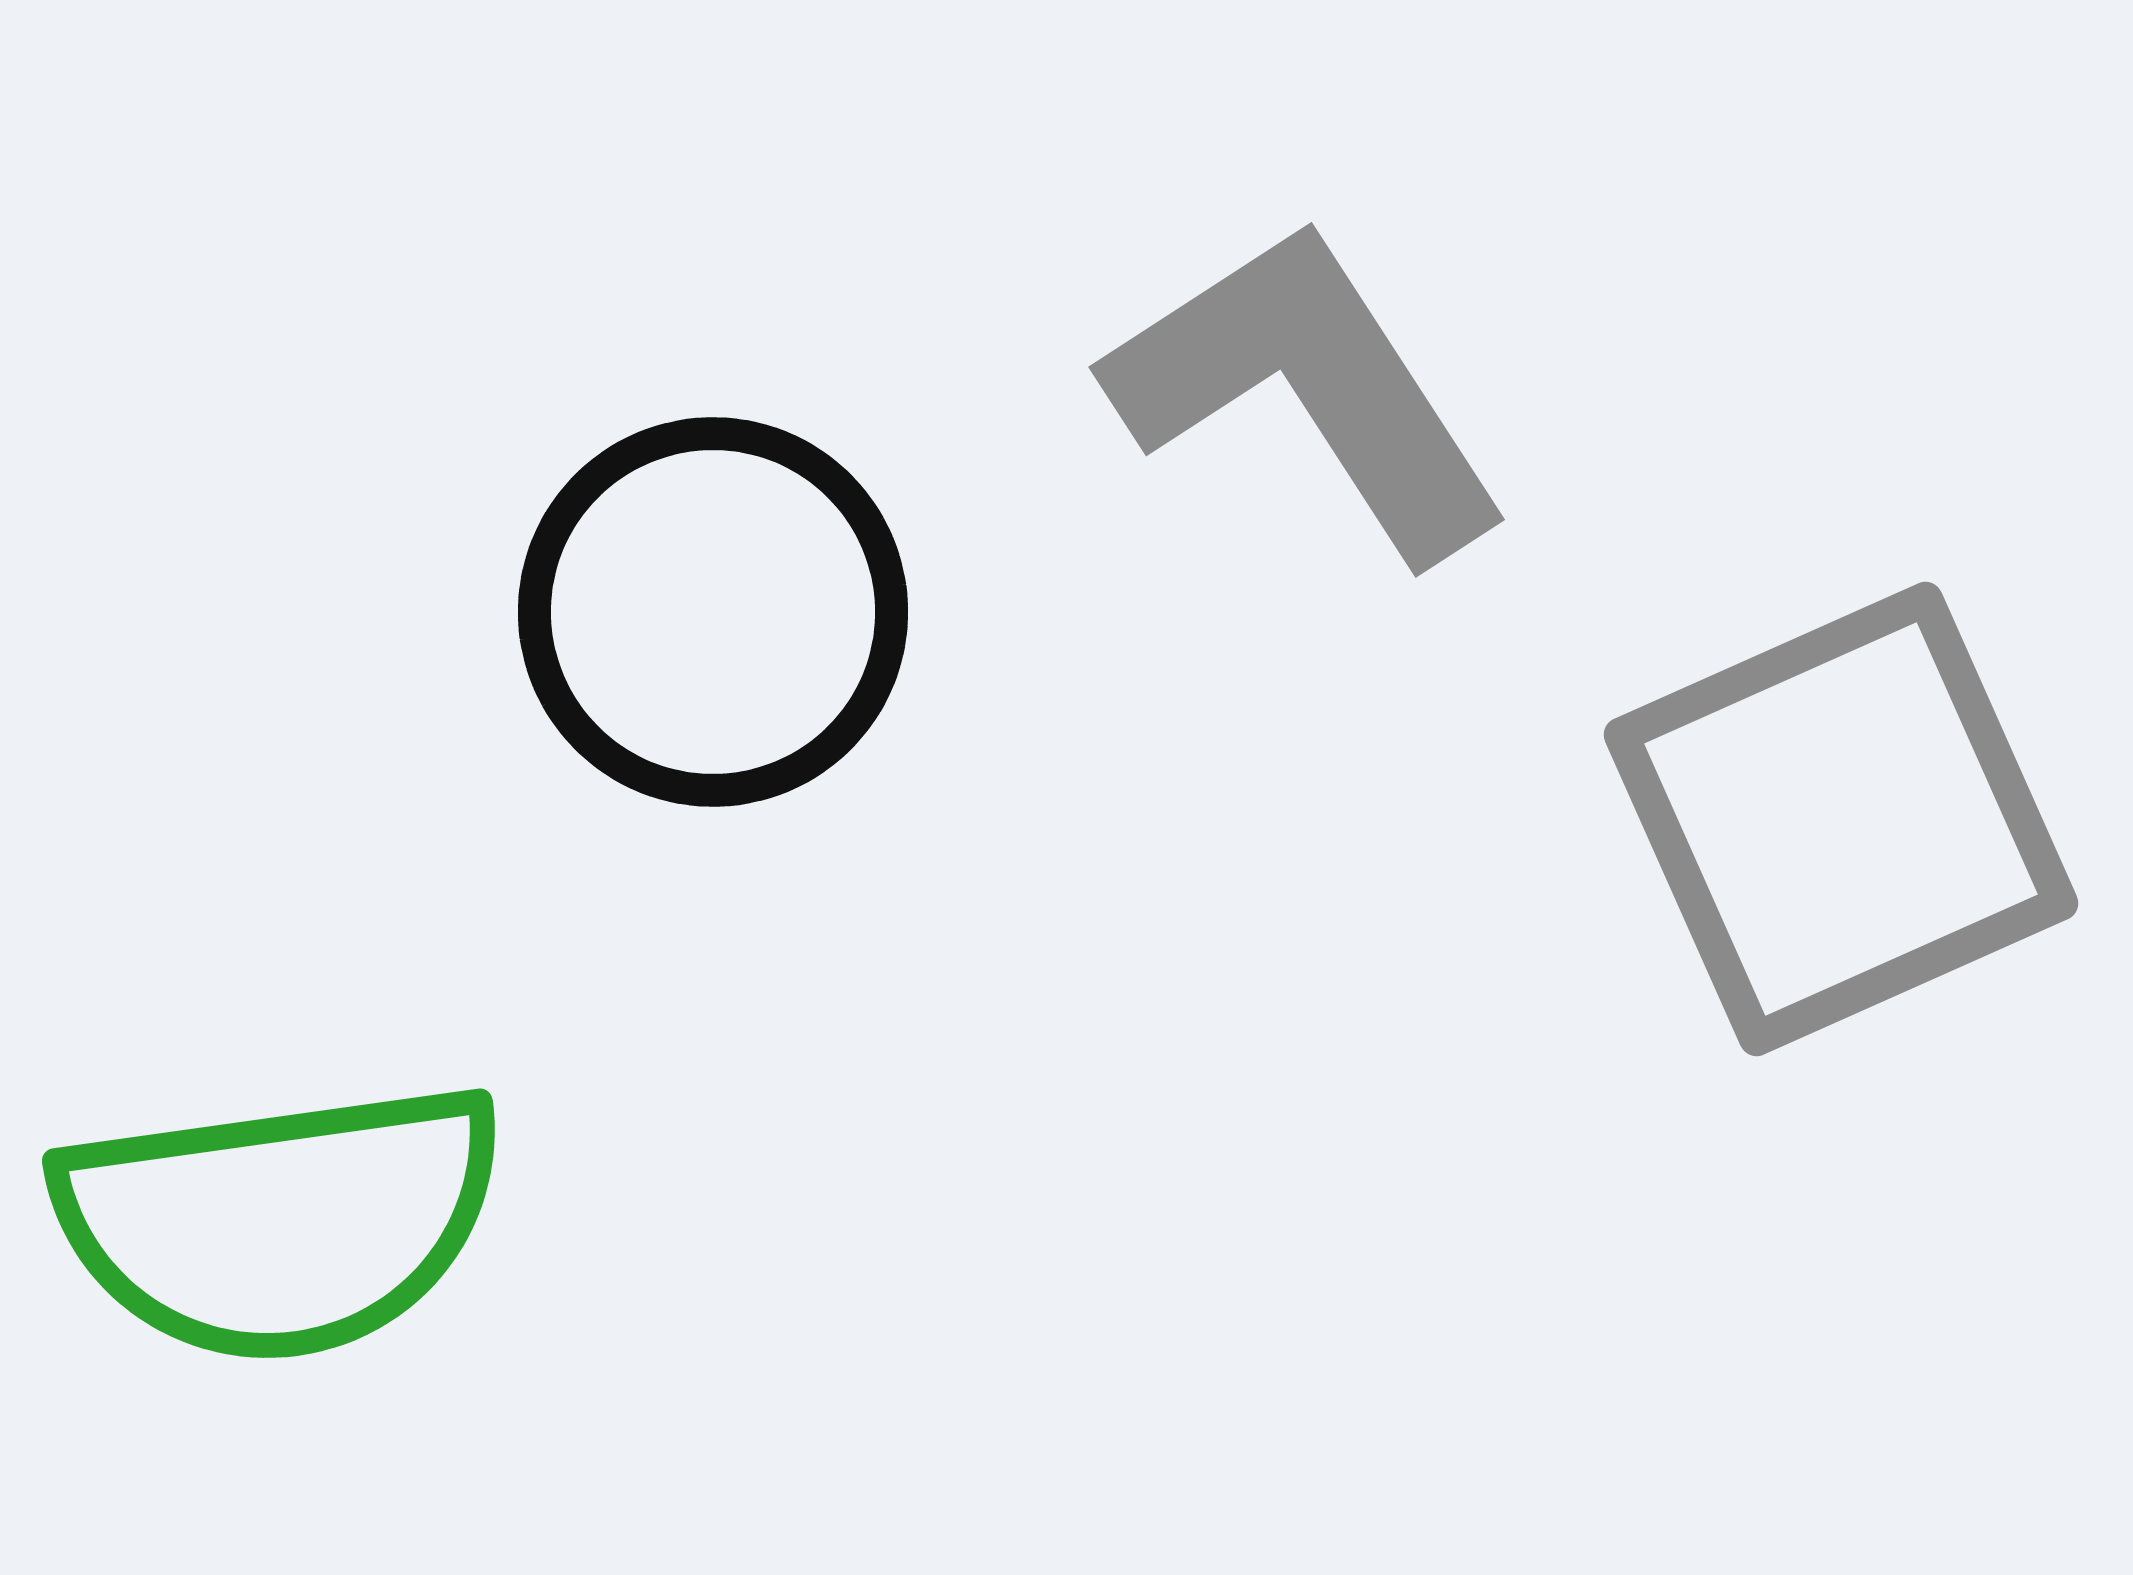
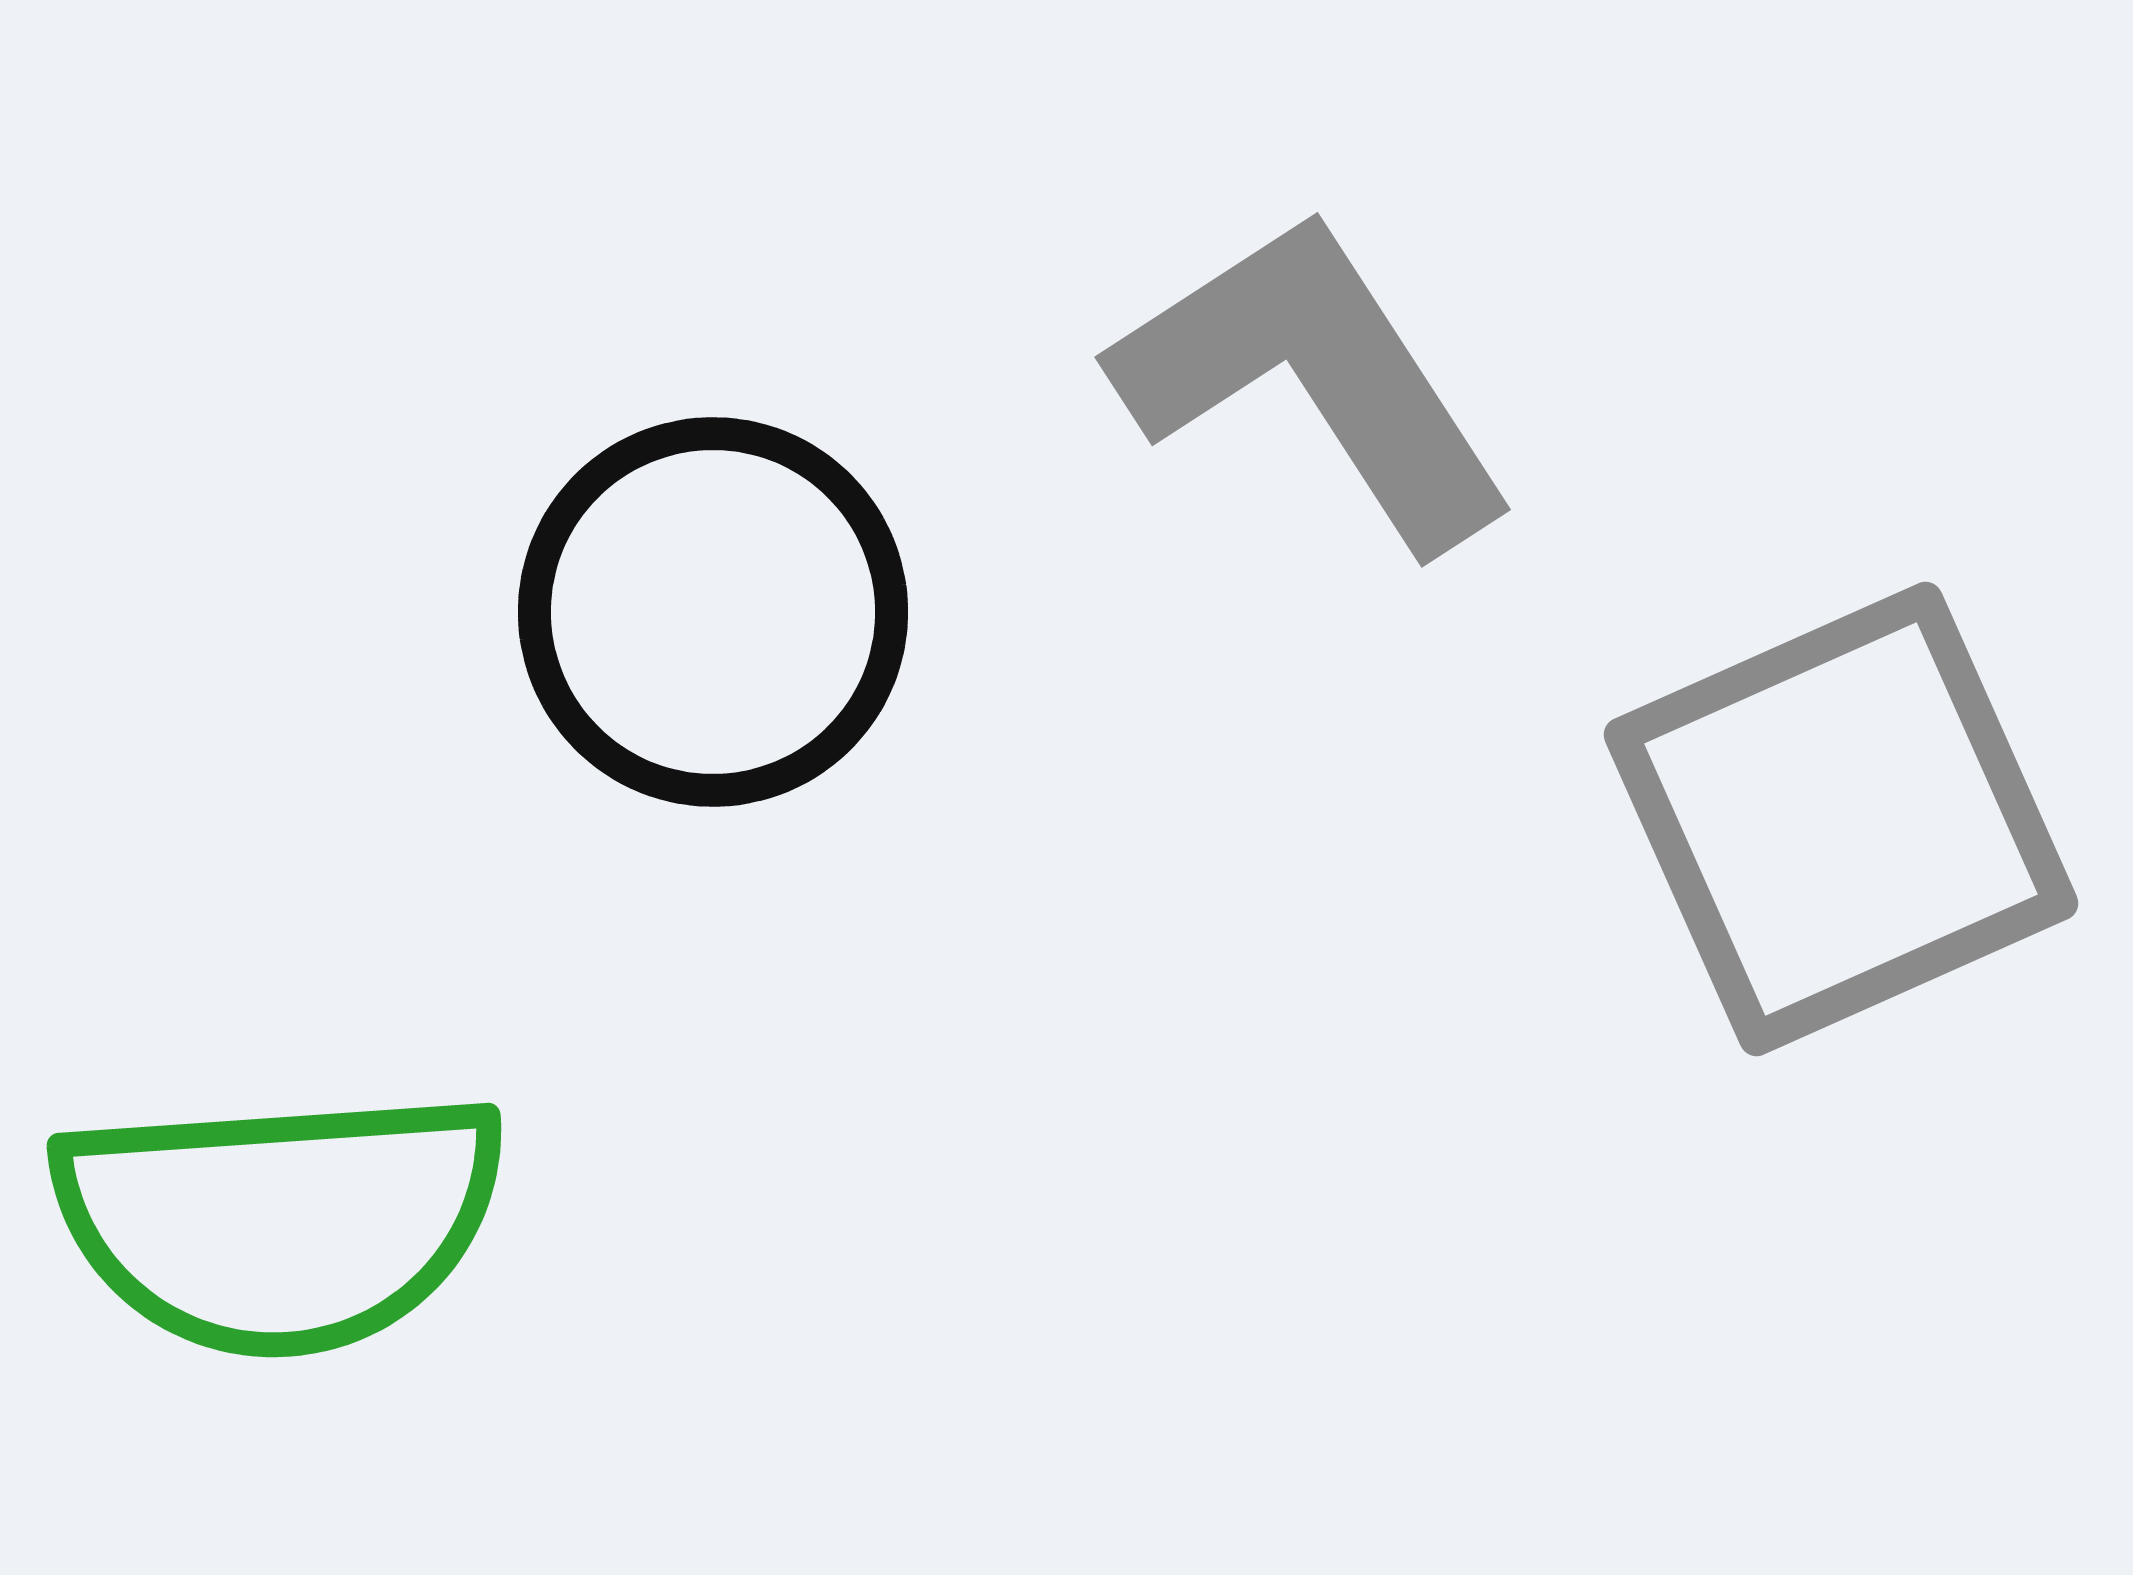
gray L-shape: moved 6 px right, 10 px up
green semicircle: rotated 4 degrees clockwise
